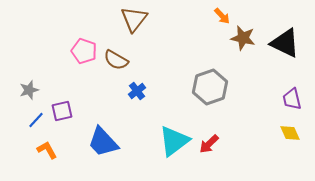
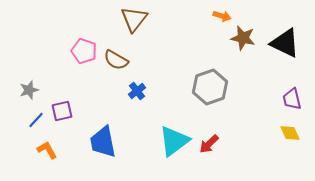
orange arrow: rotated 30 degrees counterclockwise
blue trapezoid: rotated 32 degrees clockwise
